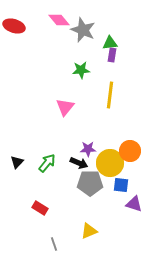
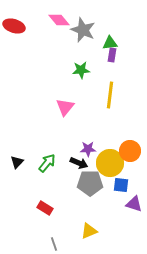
red rectangle: moved 5 px right
